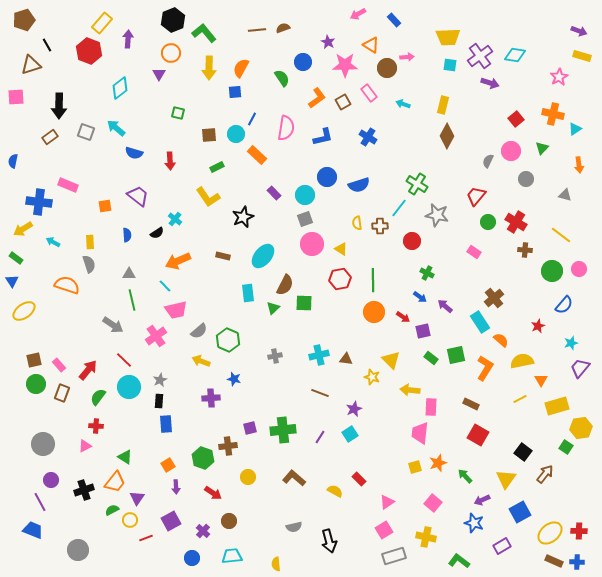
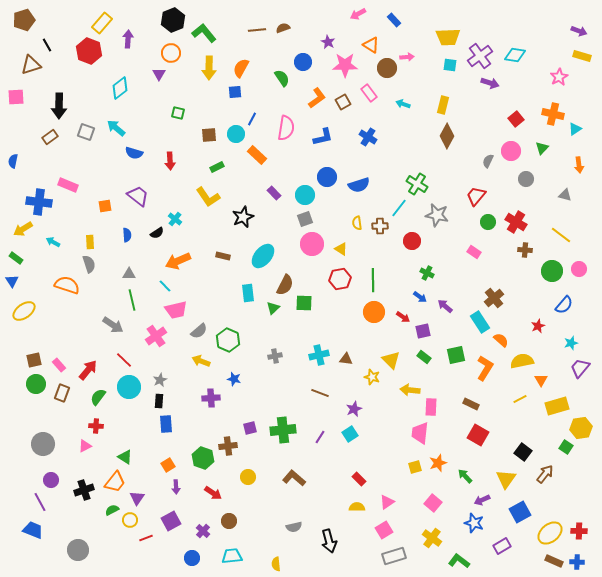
green rectangle at (431, 358): moved 7 px left, 1 px up
yellow semicircle at (335, 491): moved 22 px right, 16 px down; rotated 28 degrees counterclockwise
yellow cross at (426, 537): moved 6 px right, 1 px down; rotated 24 degrees clockwise
